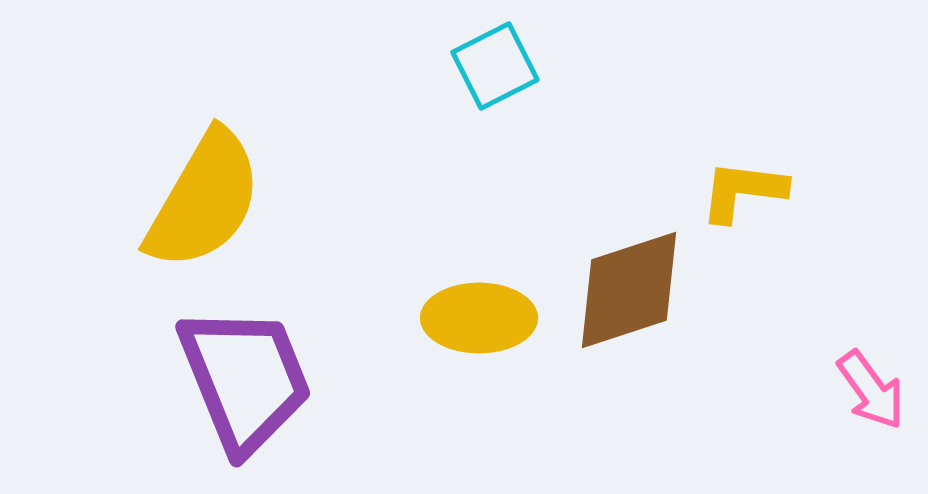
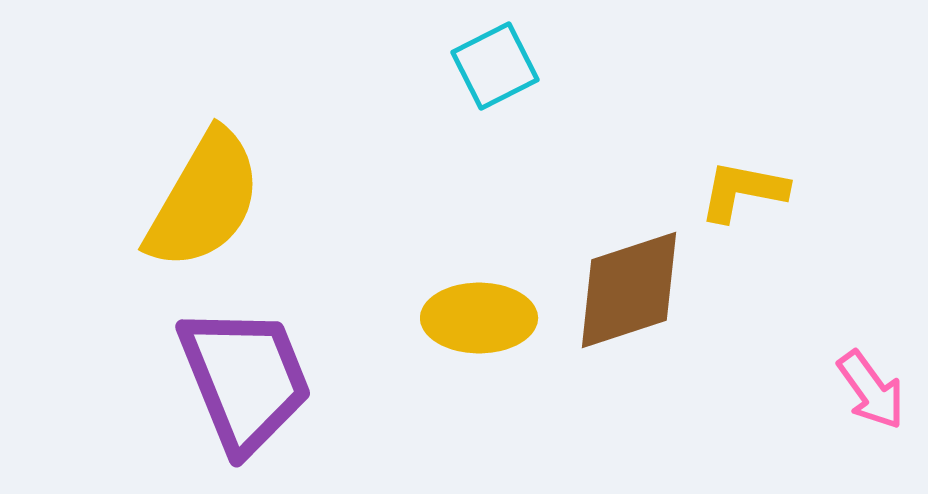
yellow L-shape: rotated 4 degrees clockwise
